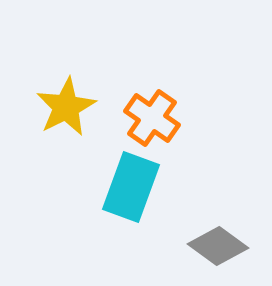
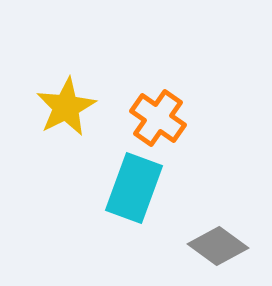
orange cross: moved 6 px right
cyan rectangle: moved 3 px right, 1 px down
